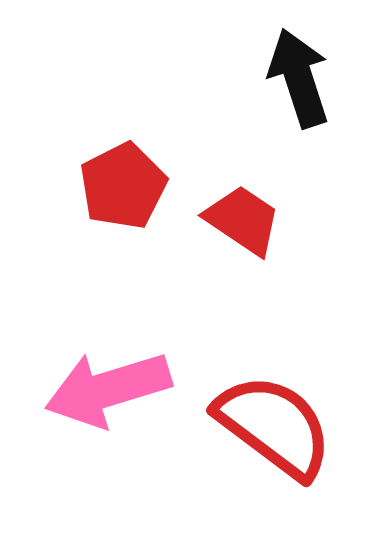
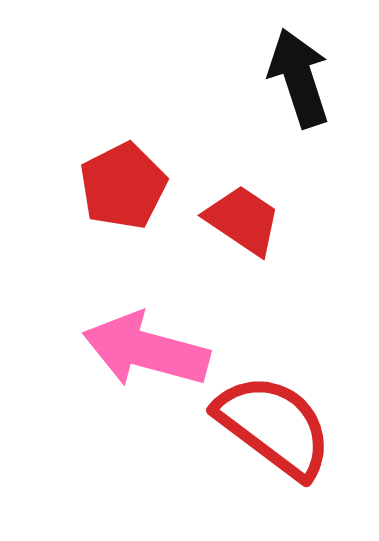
pink arrow: moved 38 px right, 39 px up; rotated 32 degrees clockwise
